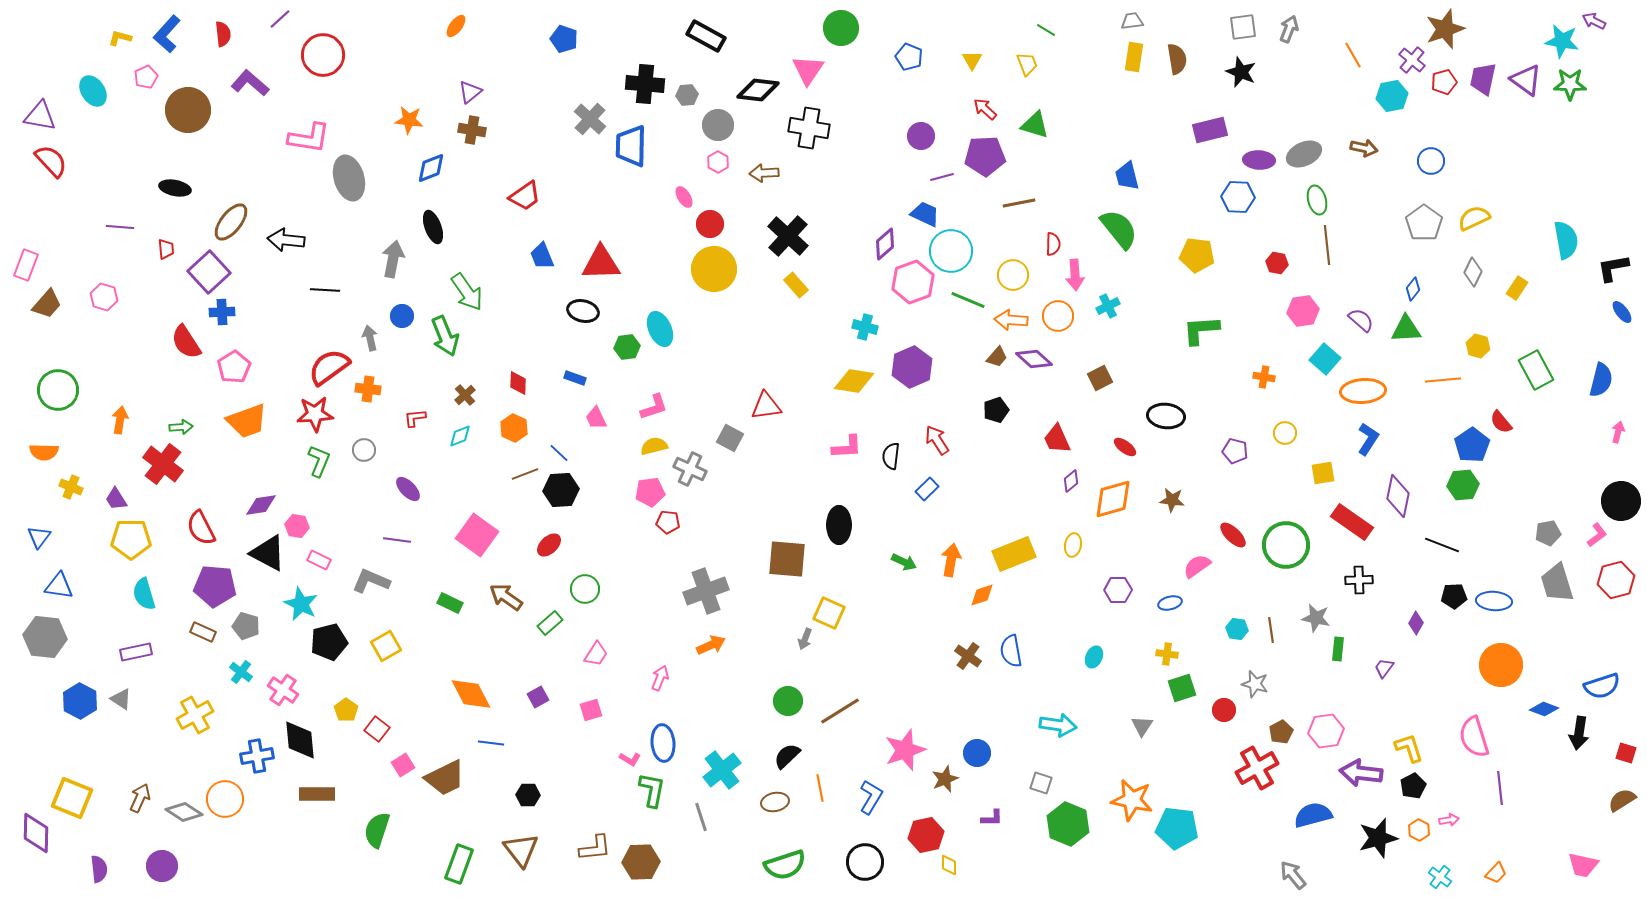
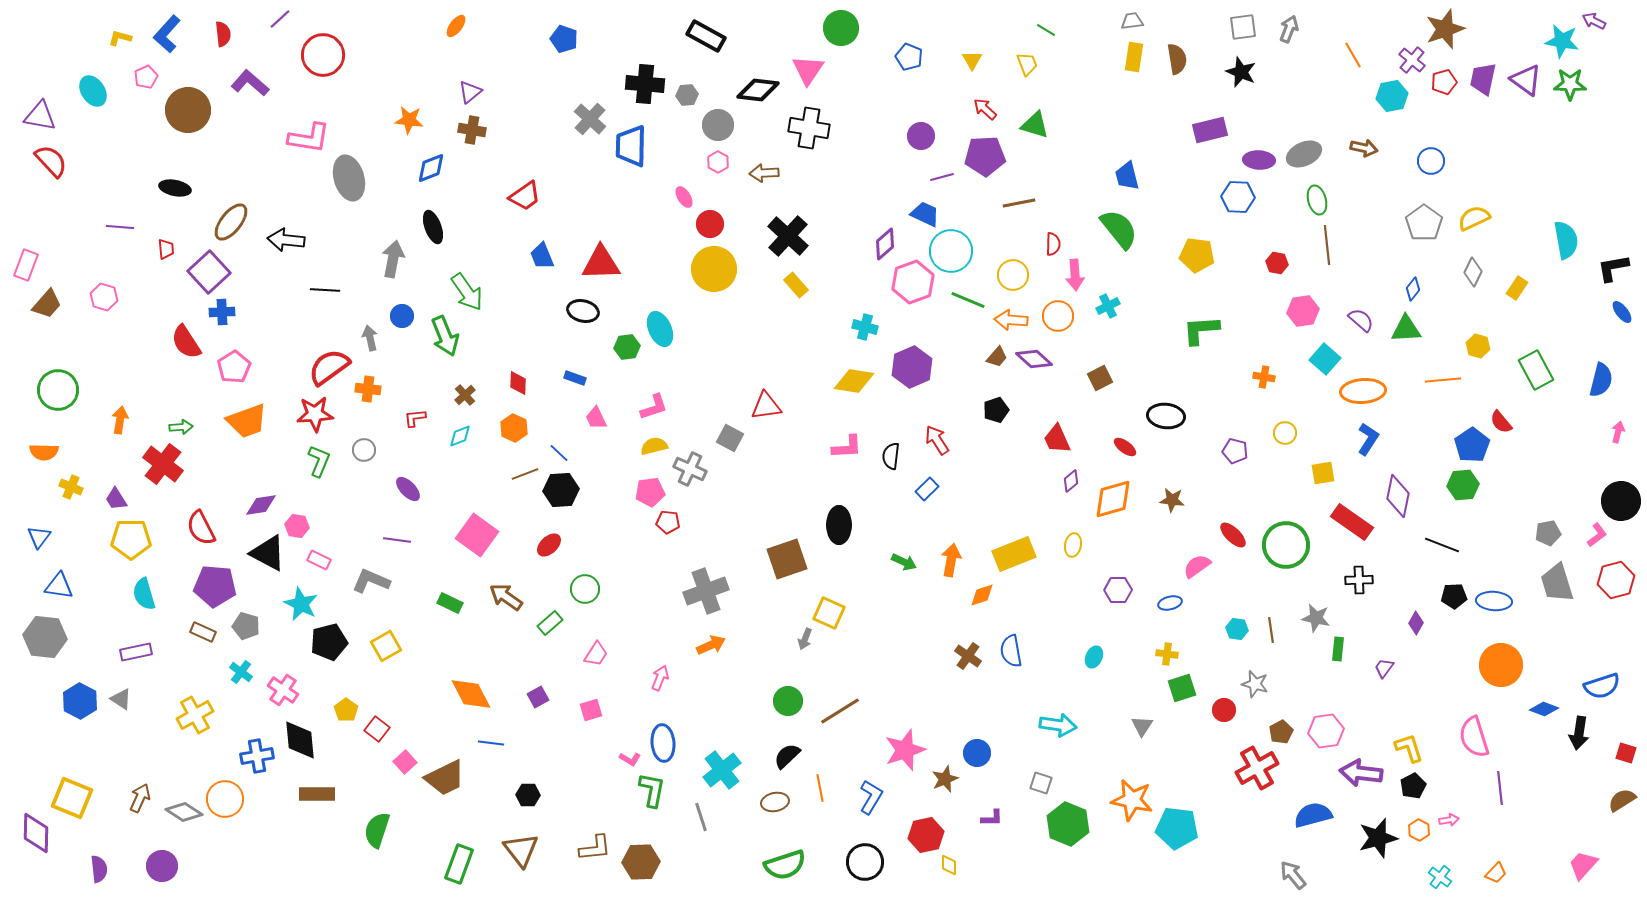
brown square at (787, 559): rotated 24 degrees counterclockwise
pink square at (403, 765): moved 2 px right, 3 px up; rotated 10 degrees counterclockwise
pink trapezoid at (1583, 865): rotated 120 degrees clockwise
